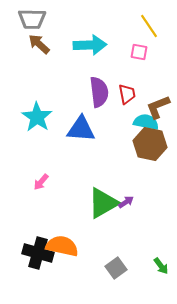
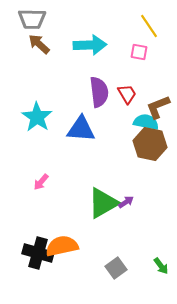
red trapezoid: rotated 20 degrees counterclockwise
orange semicircle: rotated 24 degrees counterclockwise
